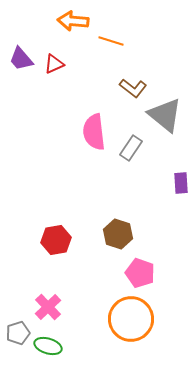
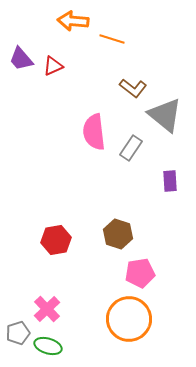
orange line: moved 1 px right, 2 px up
red triangle: moved 1 px left, 2 px down
purple rectangle: moved 11 px left, 2 px up
pink pentagon: rotated 28 degrees counterclockwise
pink cross: moved 1 px left, 2 px down
orange circle: moved 2 px left
